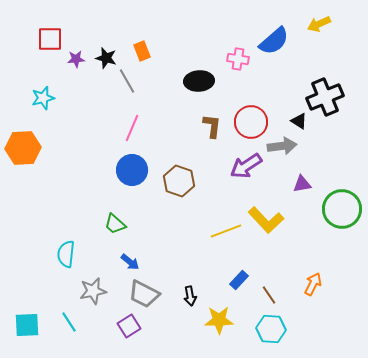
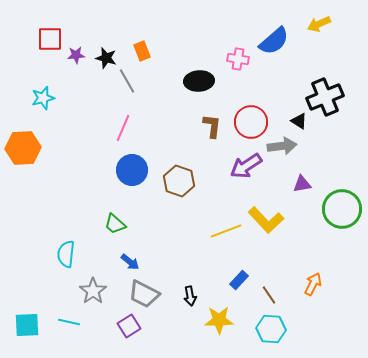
purple star: moved 4 px up
pink line: moved 9 px left
gray star: rotated 24 degrees counterclockwise
cyan line: rotated 45 degrees counterclockwise
